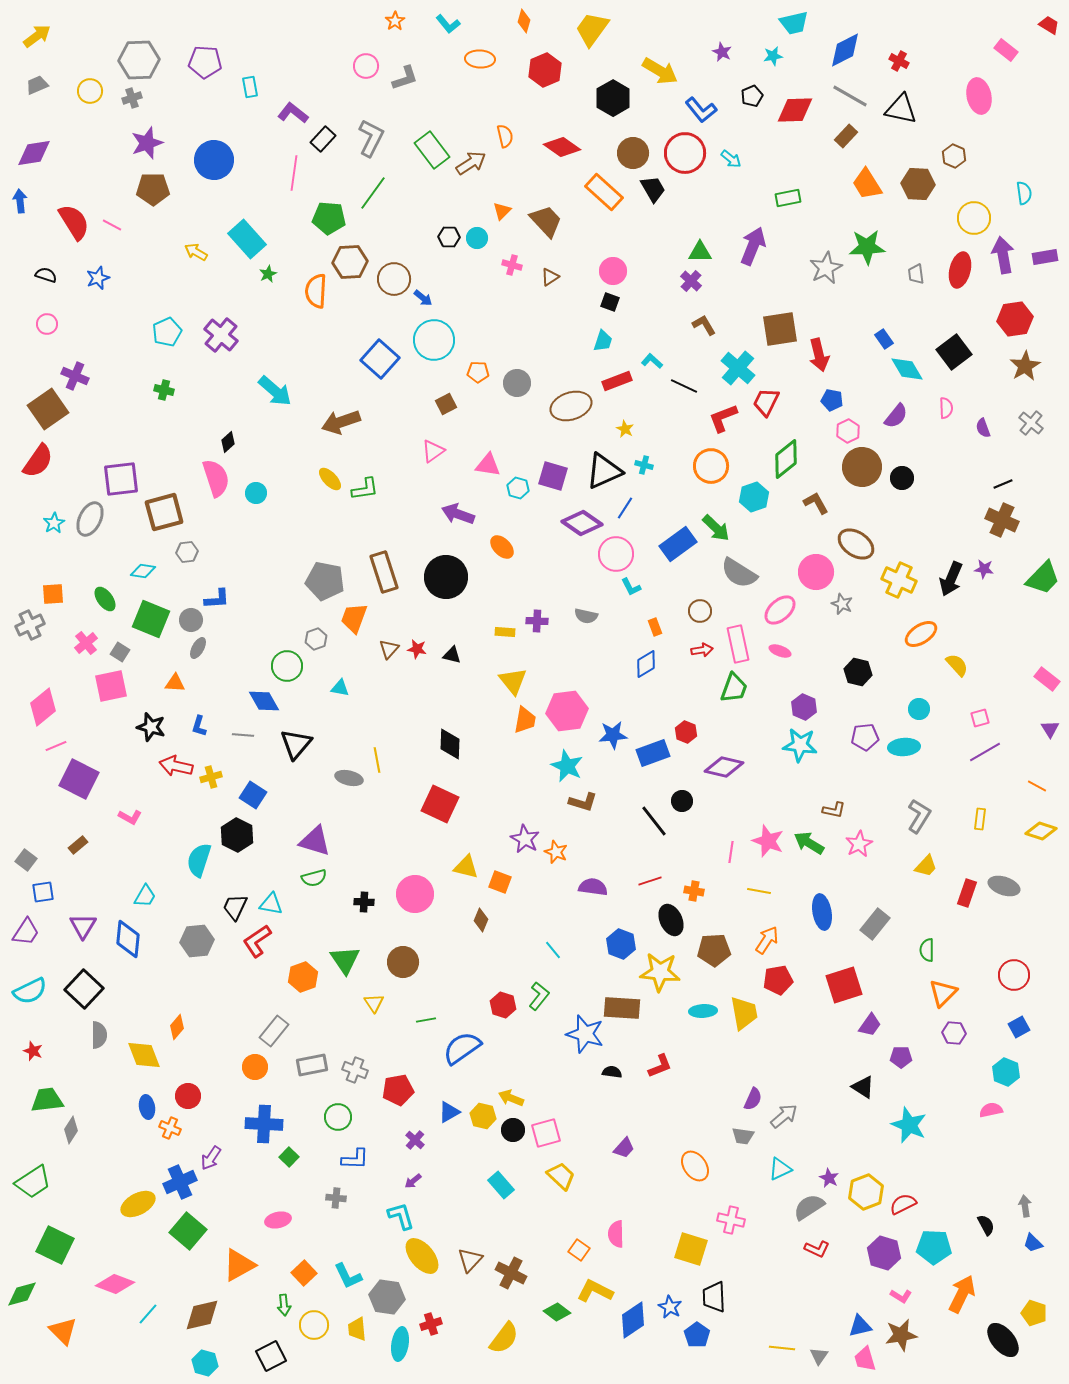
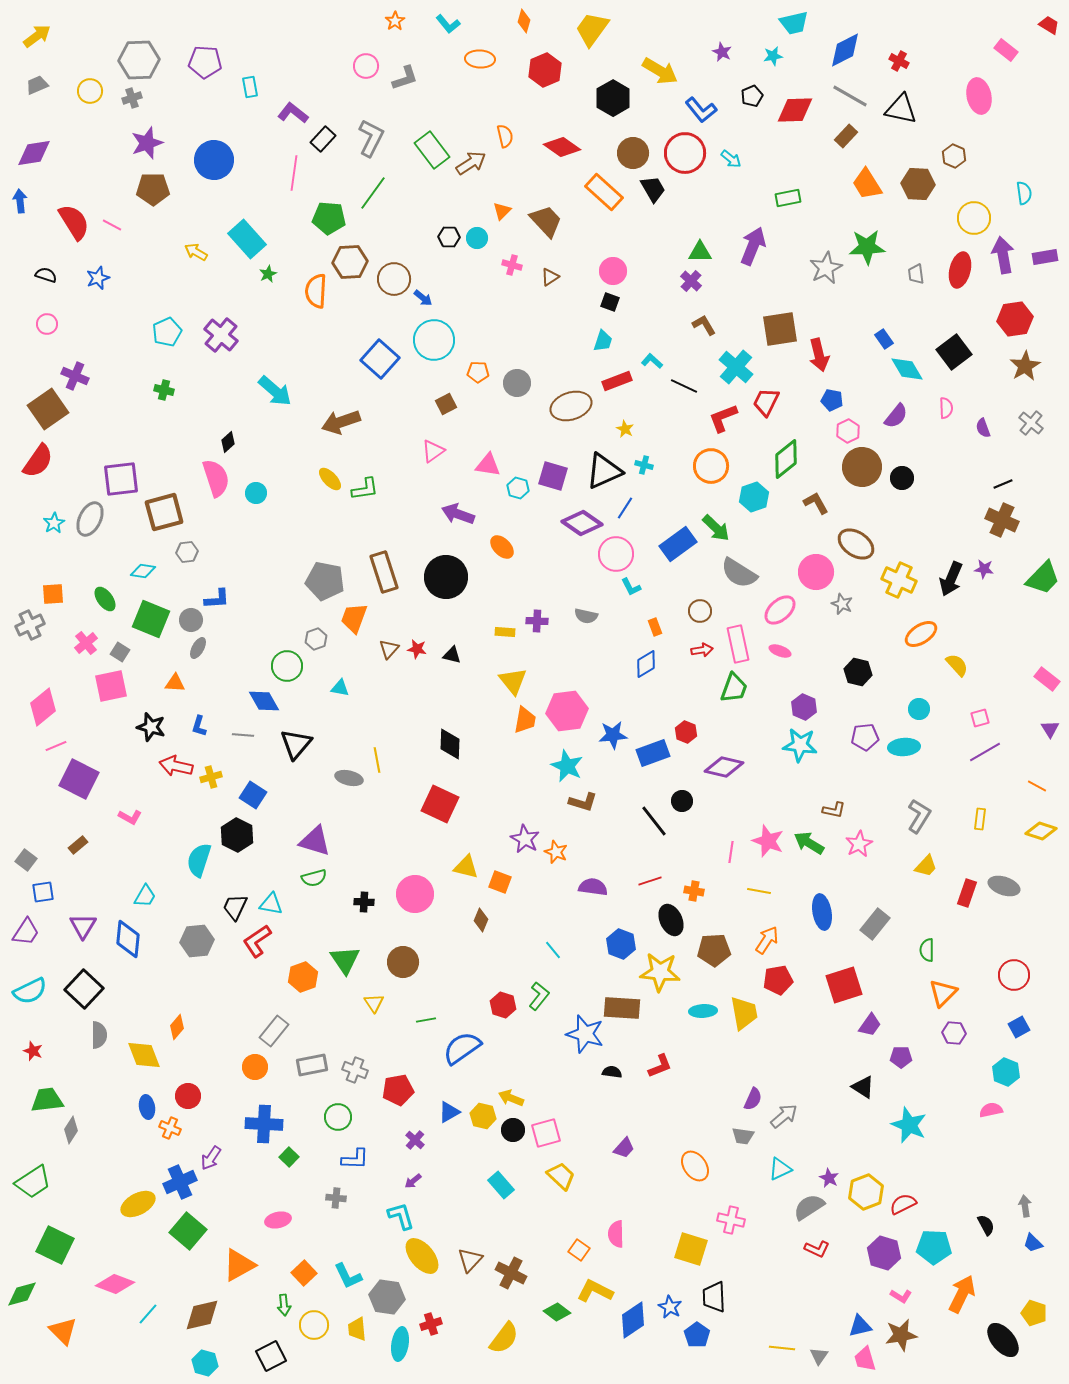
cyan cross at (738, 368): moved 2 px left, 1 px up
